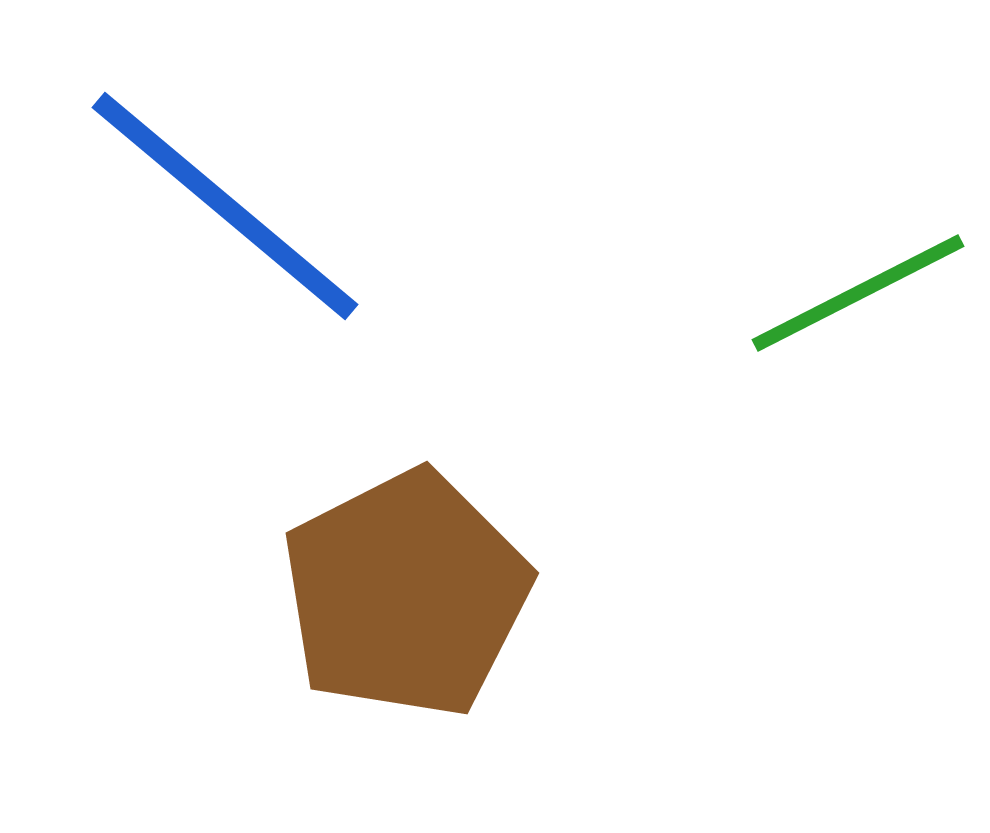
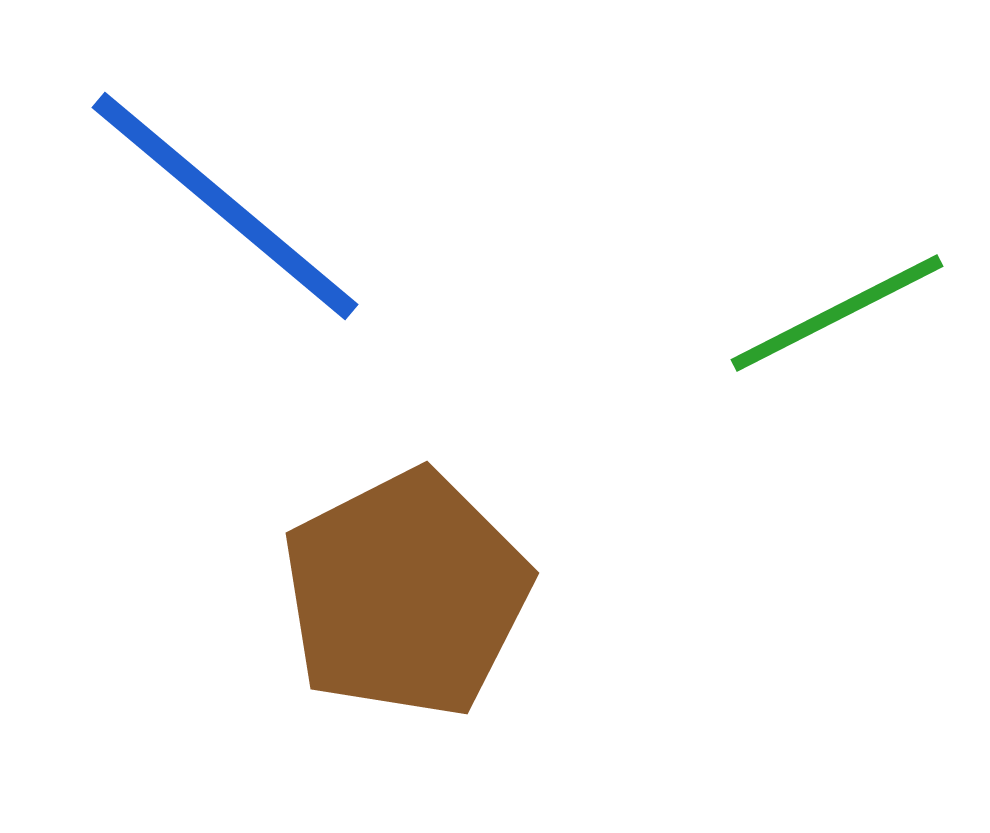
green line: moved 21 px left, 20 px down
